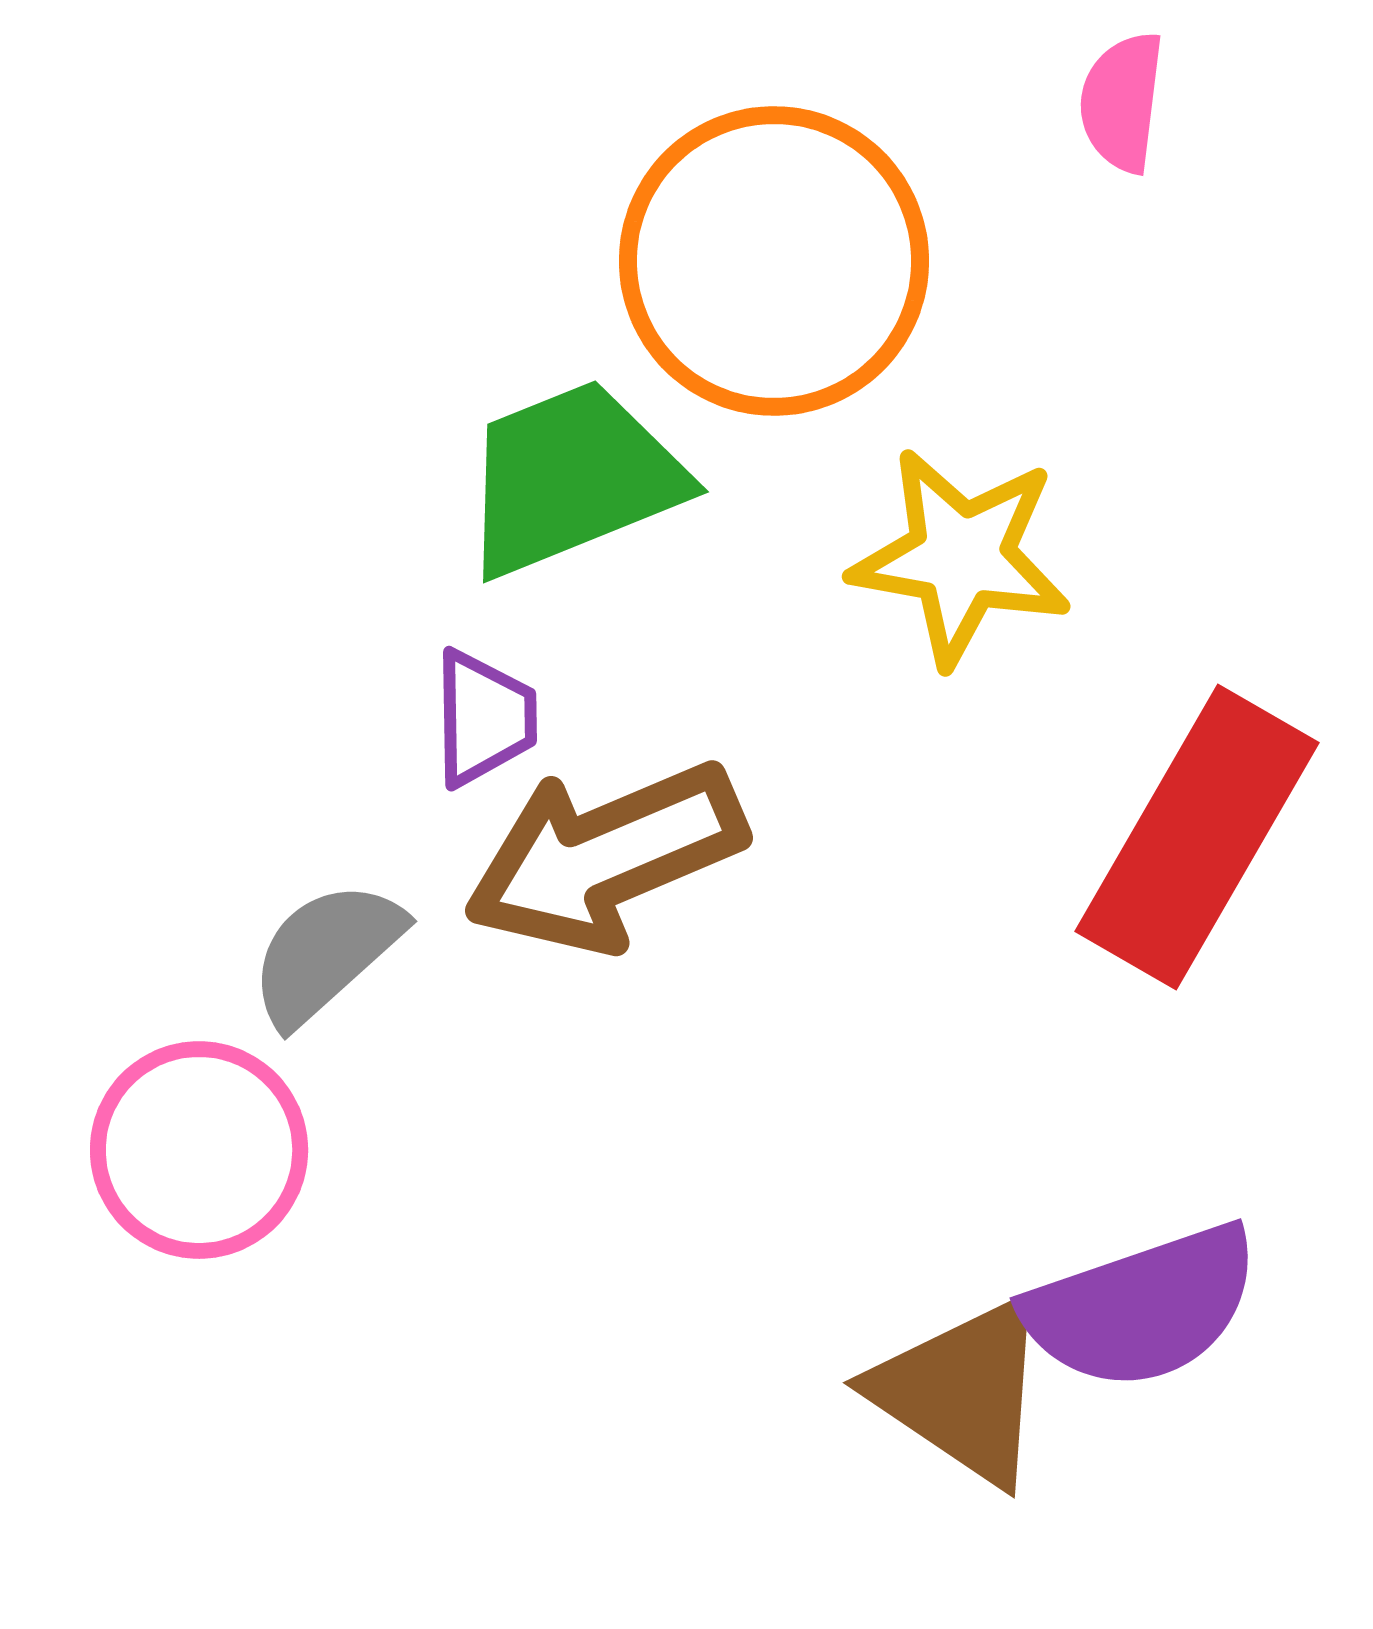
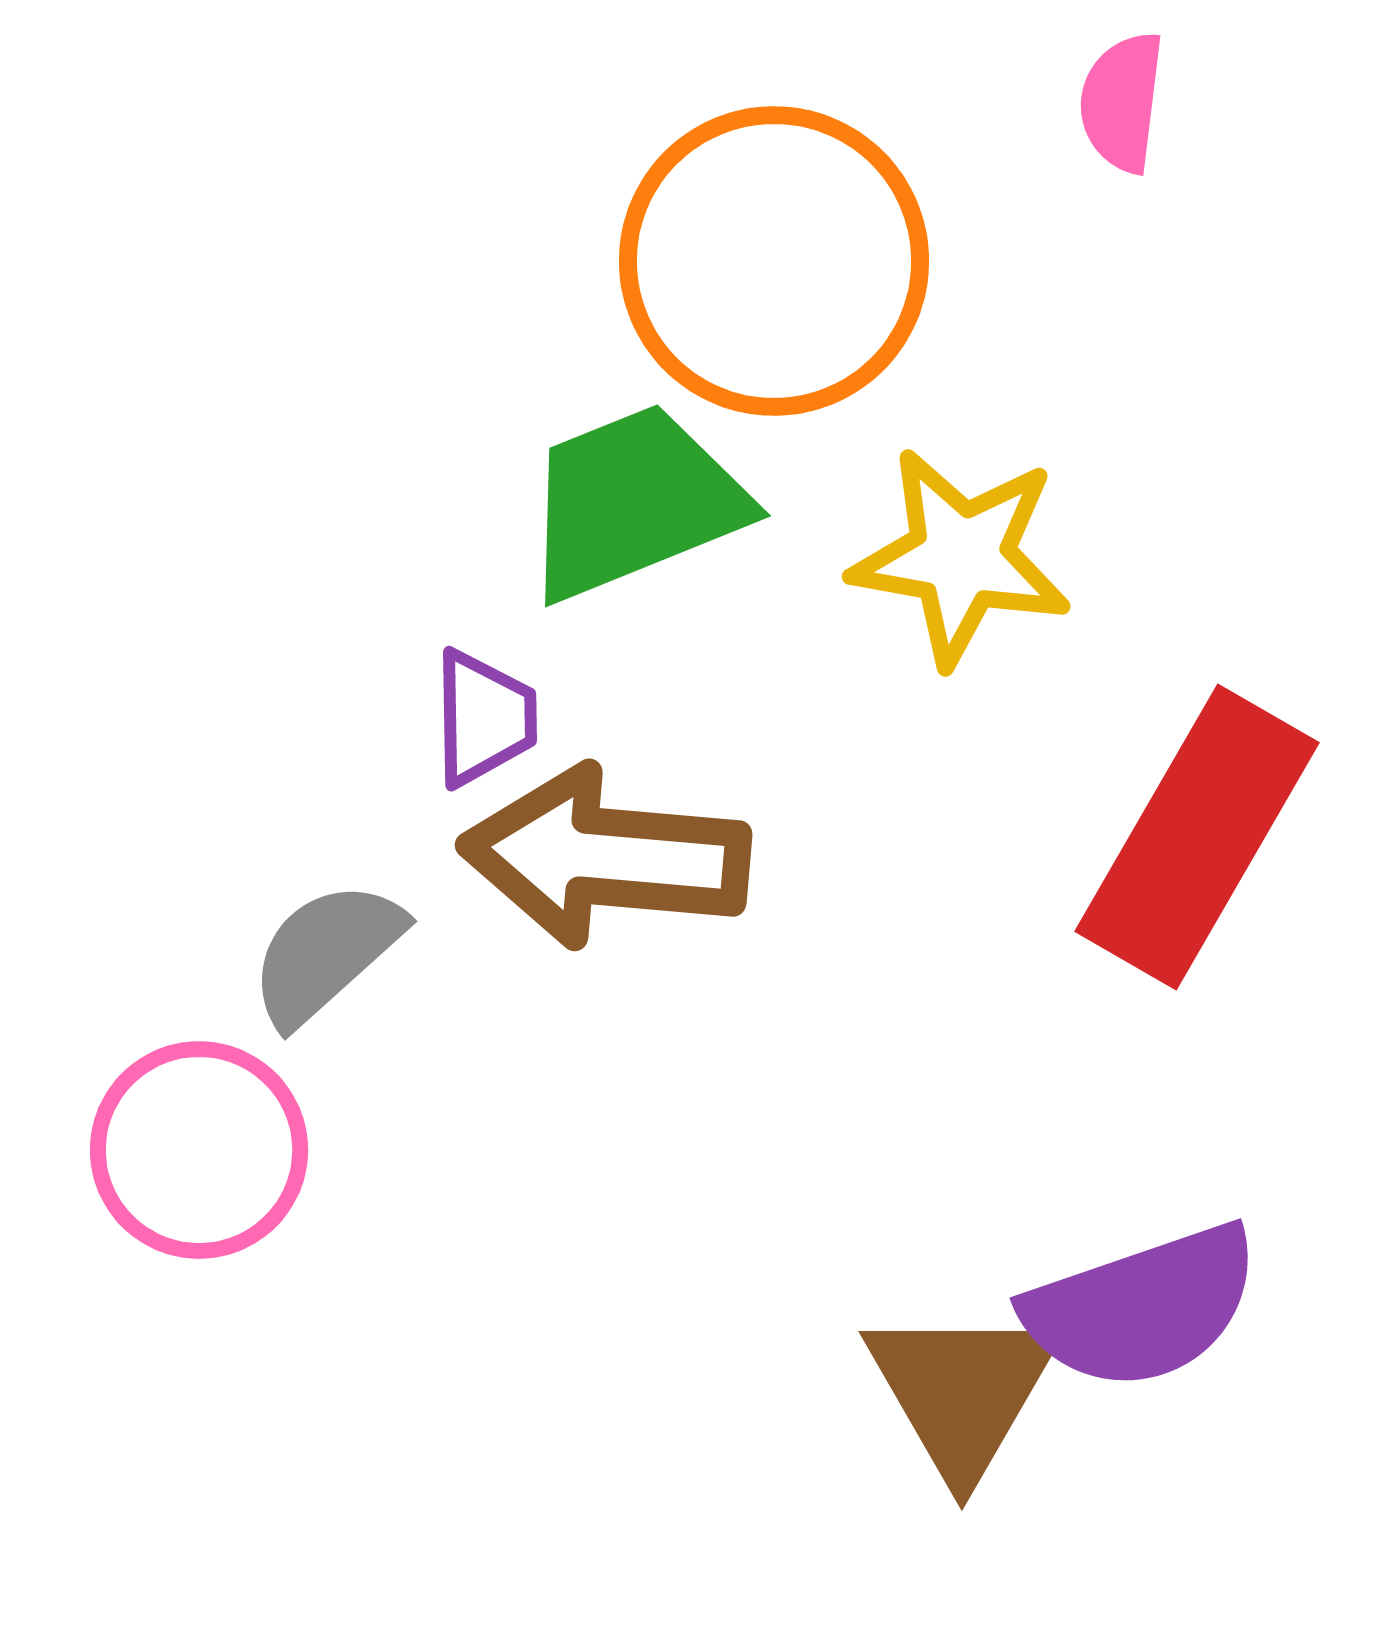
green trapezoid: moved 62 px right, 24 px down
brown arrow: rotated 28 degrees clockwise
brown triangle: rotated 26 degrees clockwise
